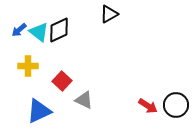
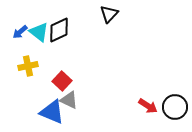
black triangle: rotated 18 degrees counterclockwise
blue arrow: moved 1 px right, 2 px down
yellow cross: rotated 12 degrees counterclockwise
gray triangle: moved 15 px left
black circle: moved 1 px left, 2 px down
blue triangle: moved 13 px right, 1 px down; rotated 48 degrees clockwise
